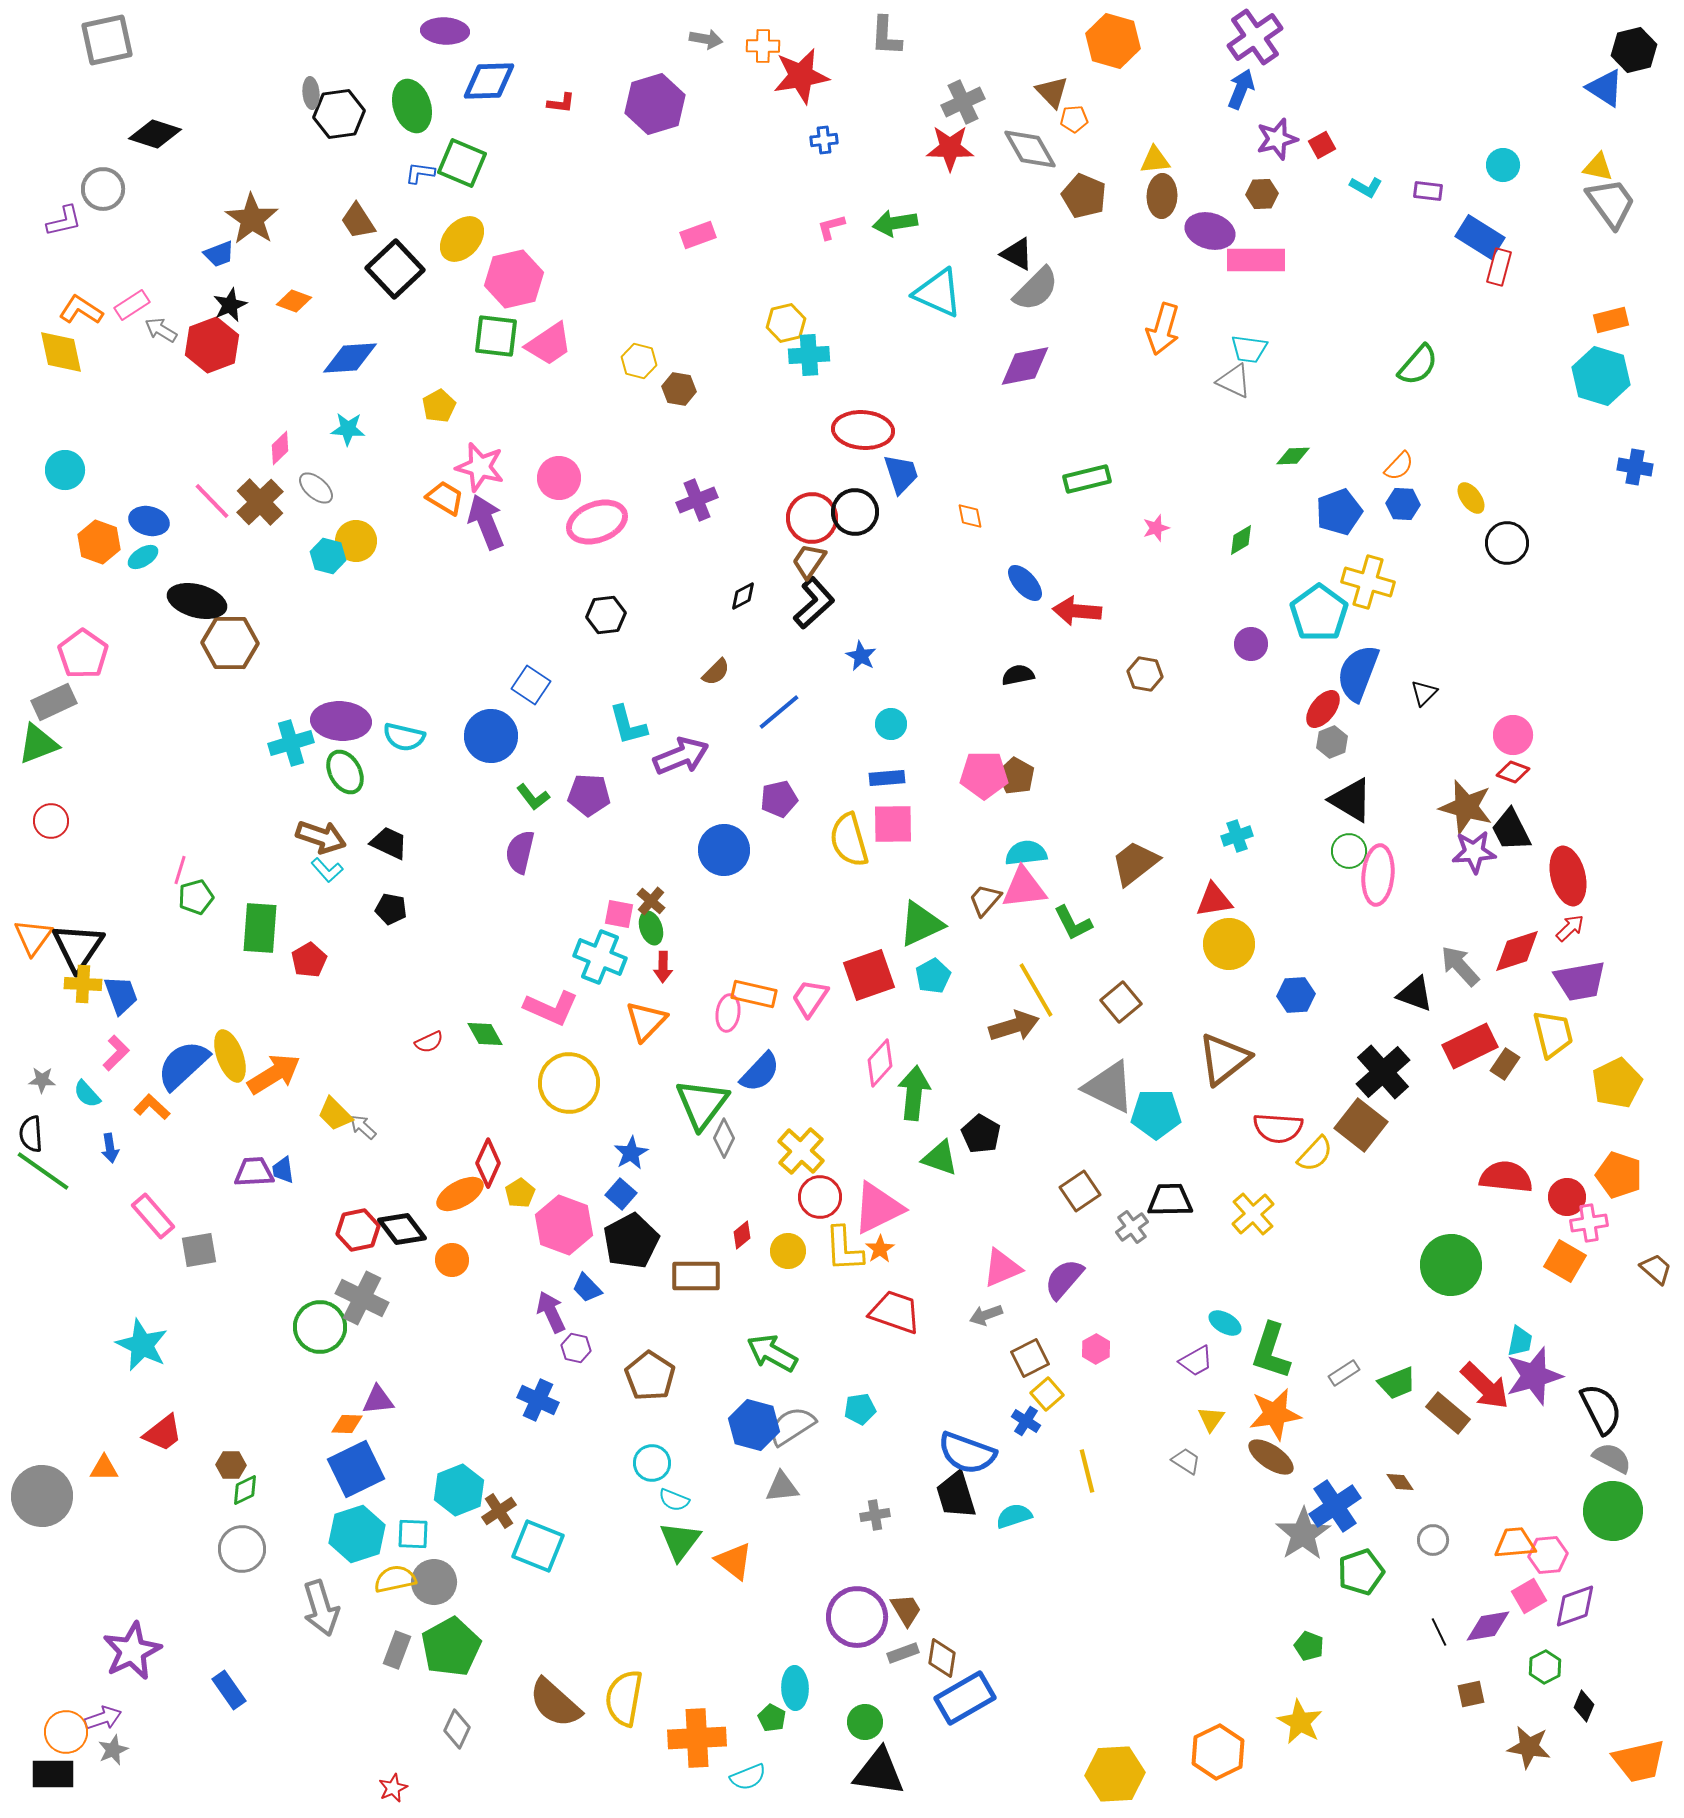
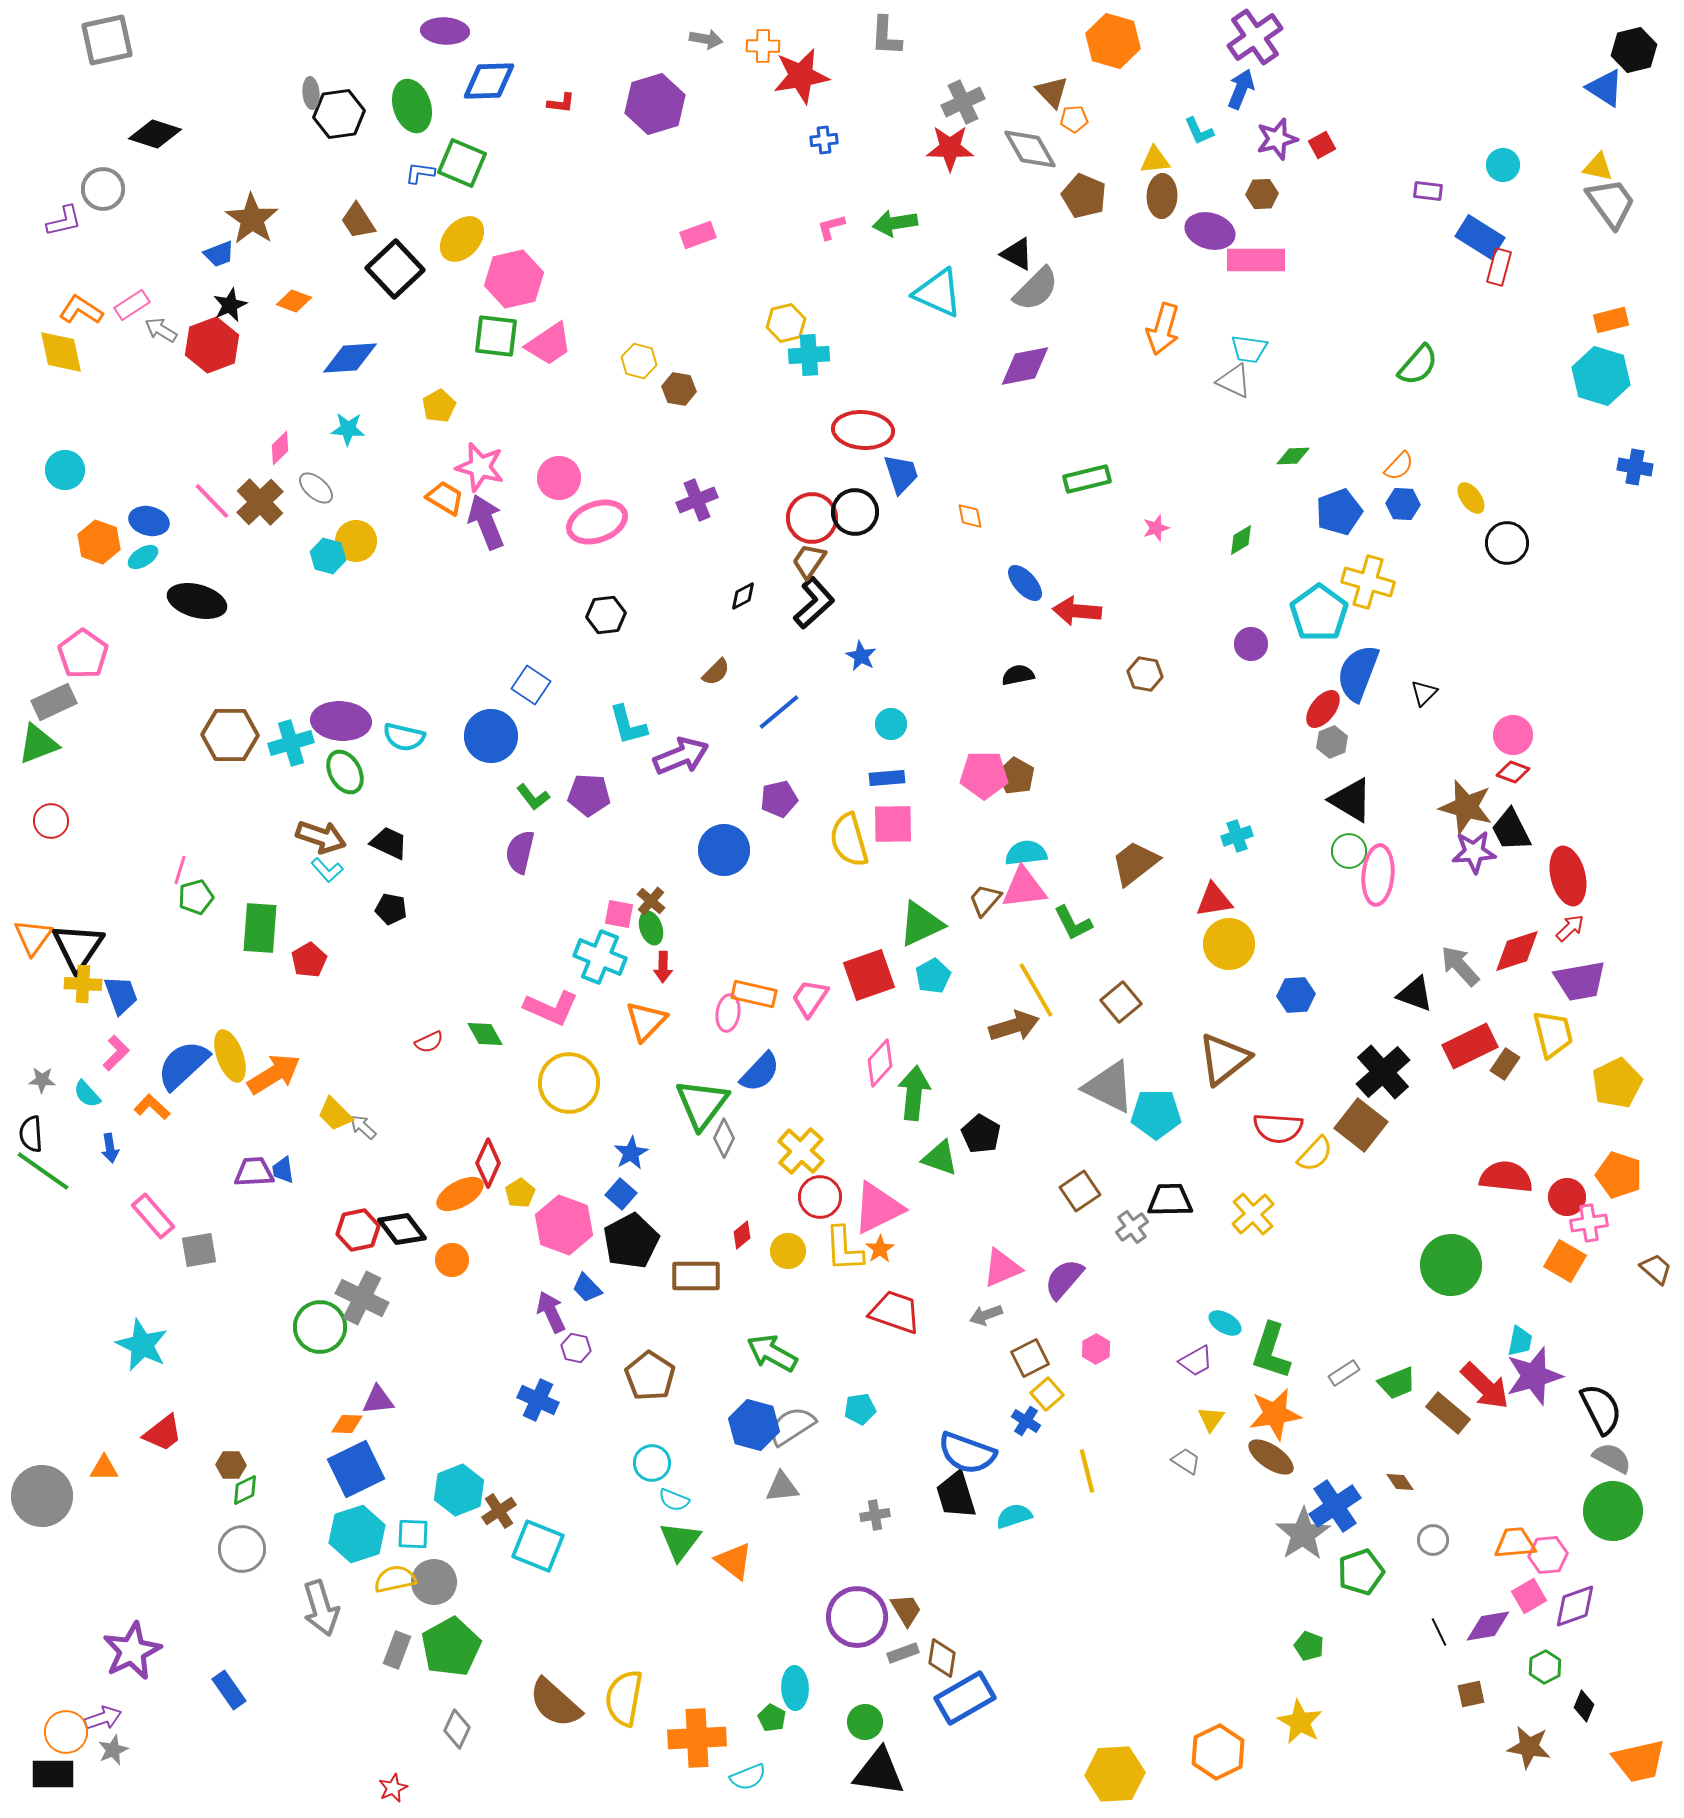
cyan L-shape at (1366, 187): moved 167 px left, 56 px up; rotated 36 degrees clockwise
brown hexagon at (230, 643): moved 92 px down
